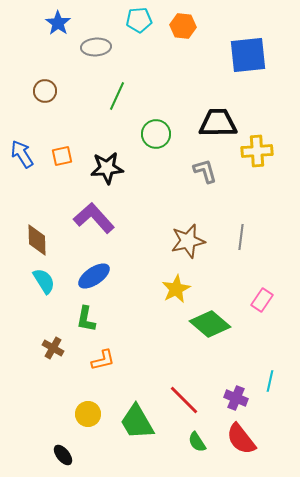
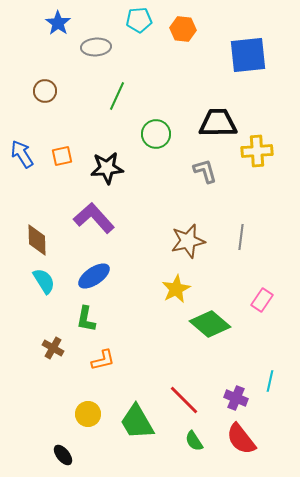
orange hexagon: moved 3 px down
green semicircle: moved 3 px left, 1 px up
